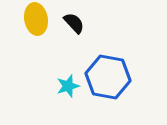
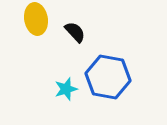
black semicircle: moved 1 px right, 9 px down
cyan star: moved 2 px left, 3 px down
